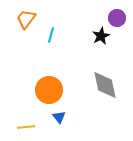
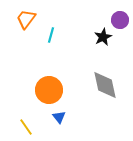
purple circle: moved 3 px right, 2 px down
black star: moved 2 px right, 1 px down
yellow line: rotated 60 degrees clockwise
